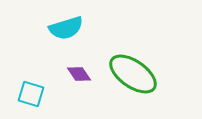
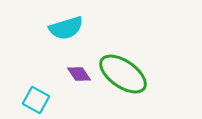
green ellipse: moved 10 px left
cyan square: moved 5 px right, 6 px down; rotated 12 degrees clockwise
